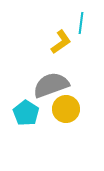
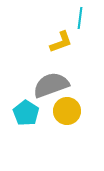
cyan line: moved 1 px left, 5 px up
yellow L-shape: rotated 15 degrees clockwise
yellow circle: moved 1 px right, 2 px down
